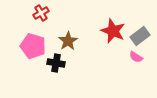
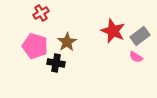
brown star: moved 1 px left, 1 px down
pink pentagon: moved 2 px right
